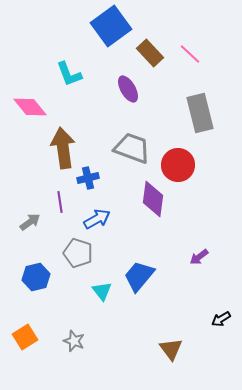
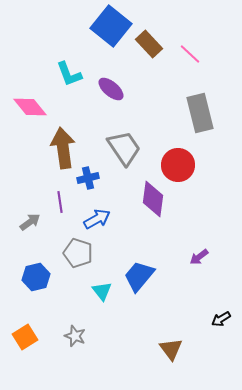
blue square: rotated 15 degrees counterclockwise
brown rectangle: moved 1 px left, 9 px up
purple ellipse: moved 17 px left; rotated 20 degrees counterclockwise
gray trapezoid: moved 8 px left; rotated 36 degrees clockwise
gray star: moved 1 px right, 5 px up
